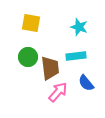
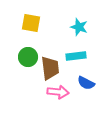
blue semicircle: rotated 24 degrees counterclockwise
pink arrow: rotated 55 degrees clockwise
